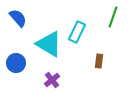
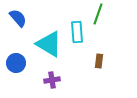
green line: moved 15 px left, 3 px up
cyan rectangle: rotated 30 degrees counterclockwise
purple cross: rotated 28 degrees clockwise
